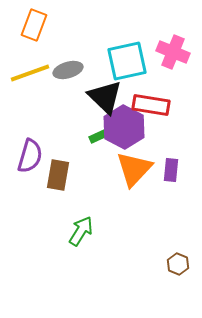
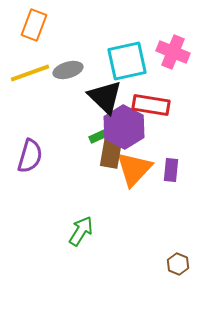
brown rectangle: moved 53 px right, 22 px up
